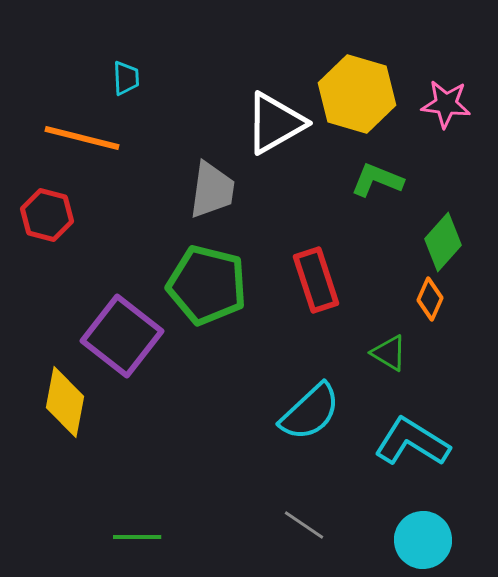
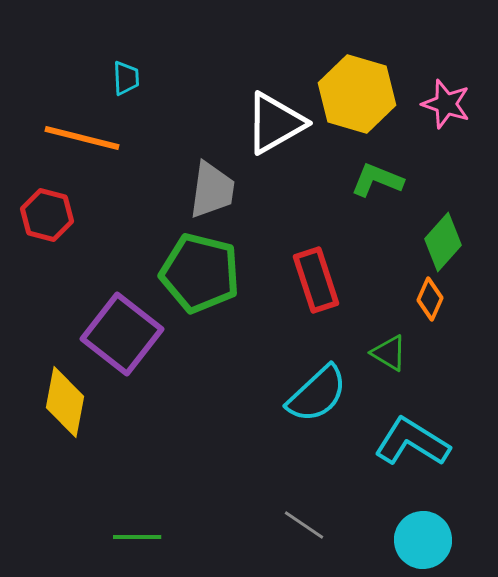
pink star: rotated 12 degrees clockwise
green pentagon: moved 7 px left, 12 px up
purple square: moved 2 px up
cyan semicircle: moved 7 px right, 18 px up
